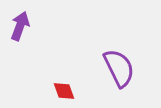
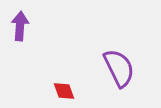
purple arrow: rotated 16 degrees counterclockwise
